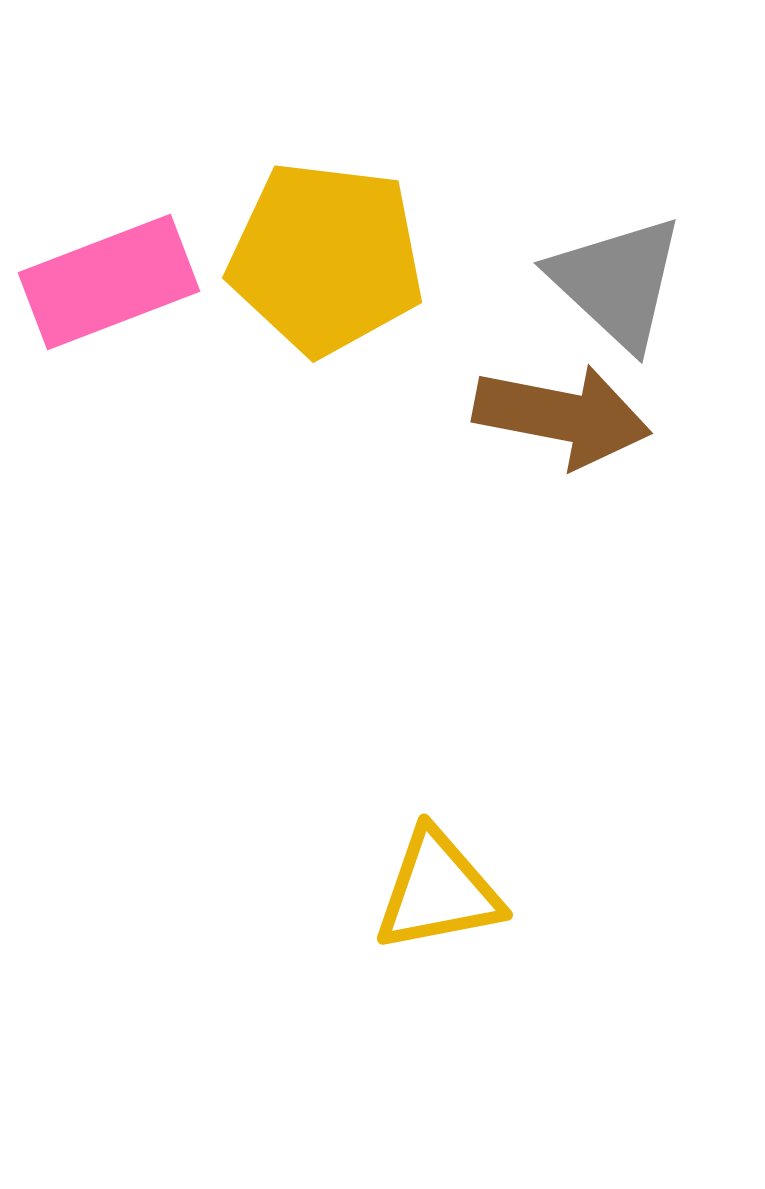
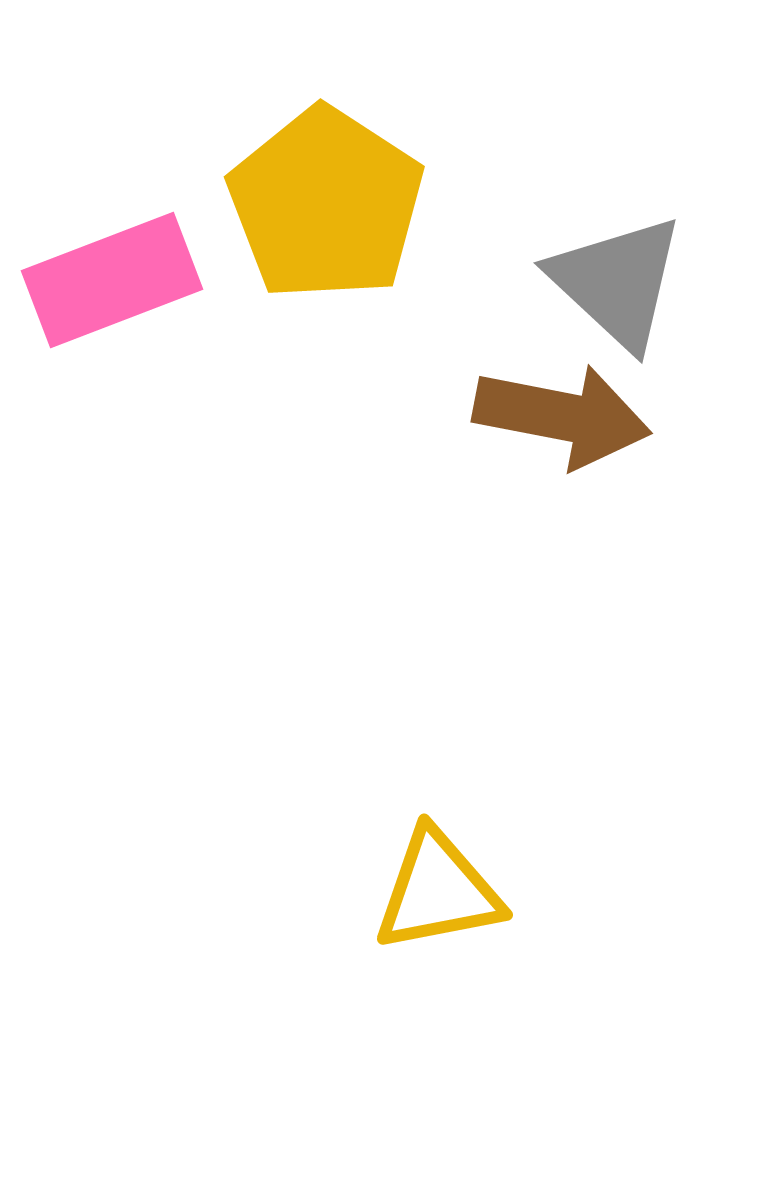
yellow pentagon: moved 54 px up; rotated 26 degrees clockwise
pink rectangle: moved 3 px right, 2 px up
